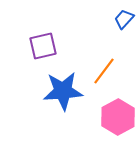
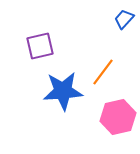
purple square: moved 3 px left
orange line: moved 1 px left, 1 px down
pink hexagon: rotated 16 degrees clockwise
